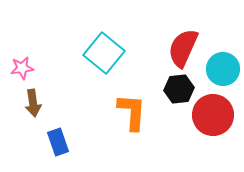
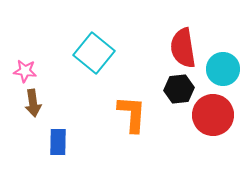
red semicircle: rotated 33 degrees counterclockwise
cyan square: moved 10 px left
pink star: moved 3 px right, 3 px down; rotated 15 degrees clockwise
orange L-shape: moved 2 px down
blue rectangle: rotated 20 degrees clockwise
